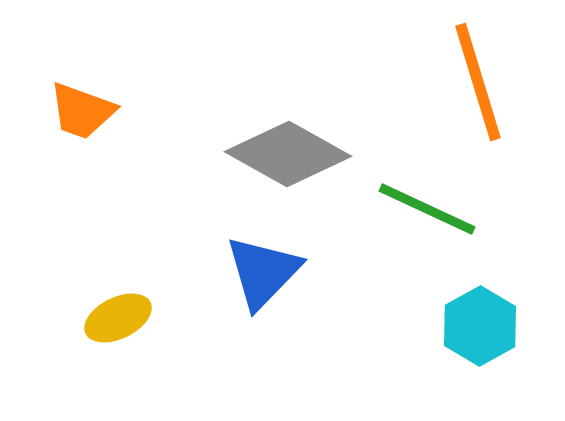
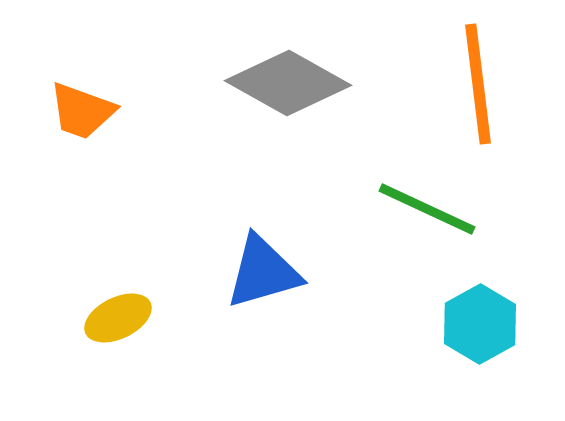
orange line: moved 2 px down; rotated 10 degrees clockwise
gray diamond: moved 71 px up
blue triangle: rotated 30 degrees clockwise
cyan hexagon: moved 2 px up
